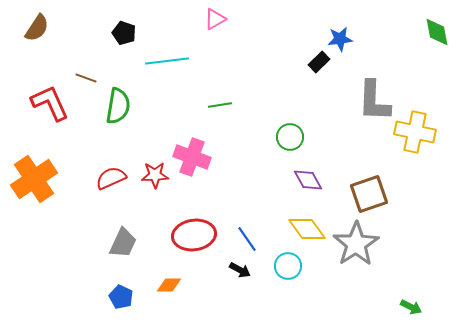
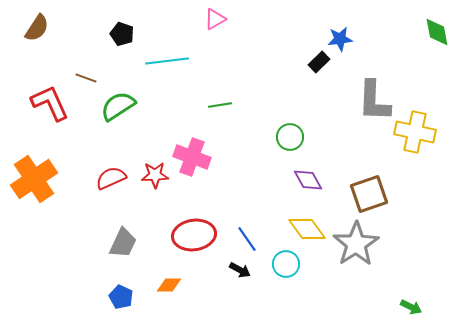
black pentagon: moved 2 px left, 1 px down
green semicircle: rotated 132 degrees counterclockwise
cyan circle: moved 2 px left, 2 px up
